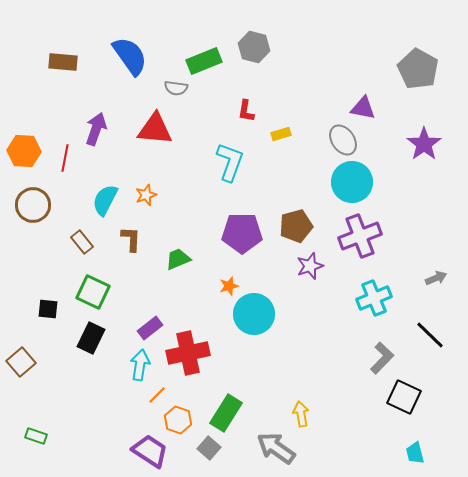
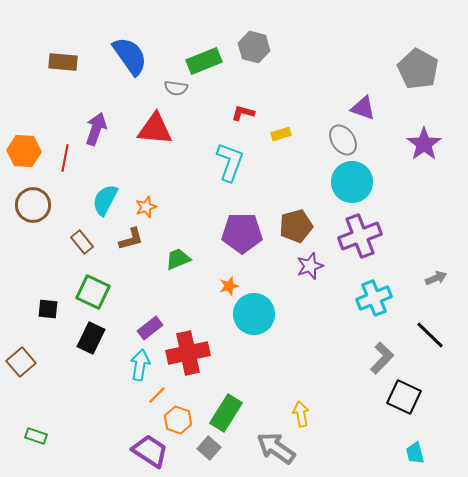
purple triangle at (363, 108): rotated 8 degrees clockwise
red L-shape at (246, 111): moved 3 px left, 2 px down; rotated 95 degrees clockwise
orange star at (146, 195): moved 12 px down
brown L-shape at (131, 239): rotated 72 degrees clockwise
